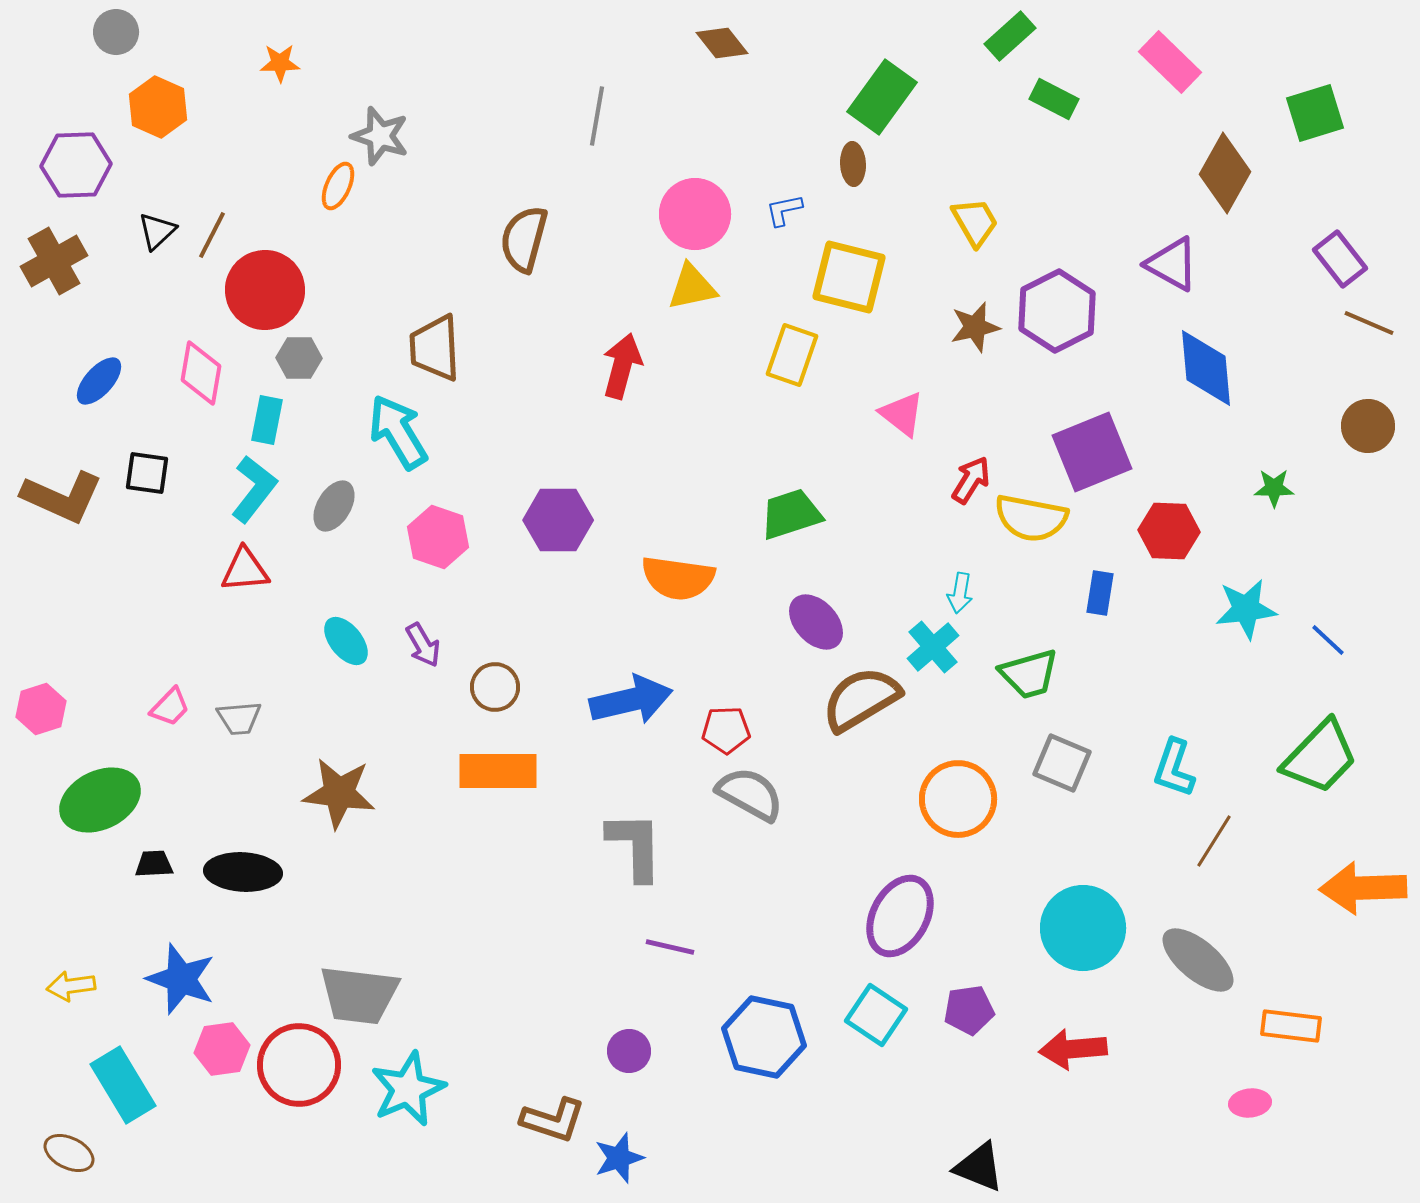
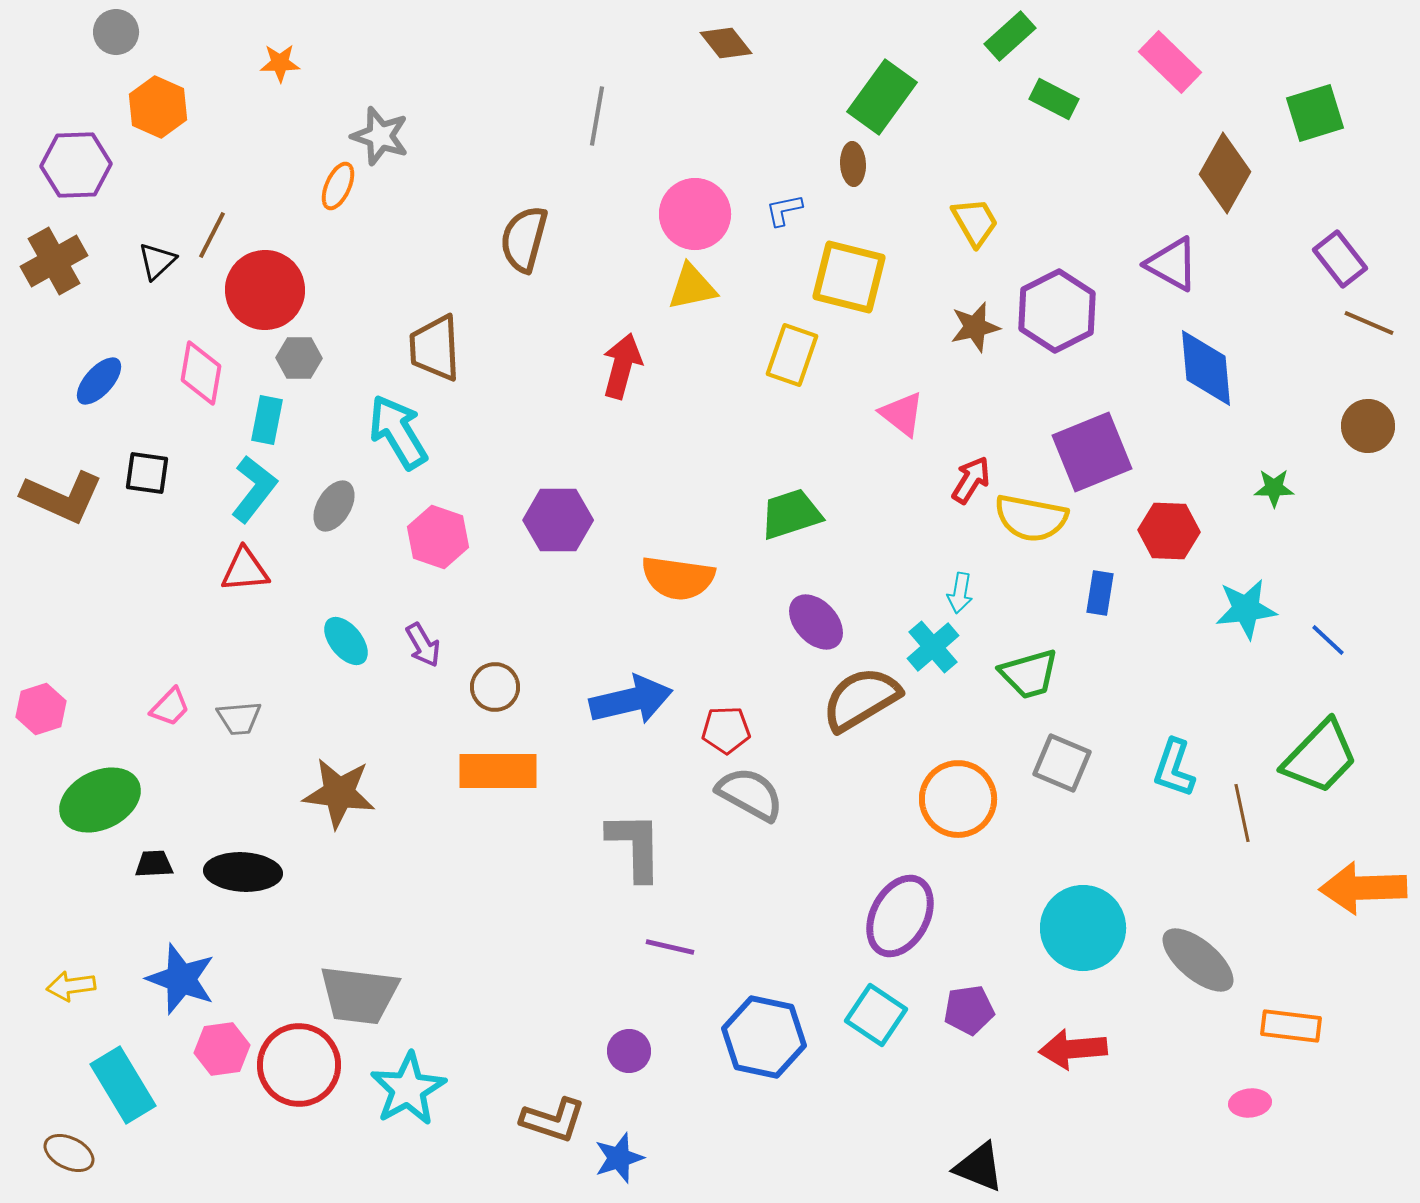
brown diamond at (722, 43): moved 4 px right
black triangle at (157, 231): moved 30 px down
brown line at (1214, 841): moved 28 px right, 28 px up; rotated 44 degrees counterclockwise
cyan star at (408, 1089): rotated 6 degrees counterclockwise
